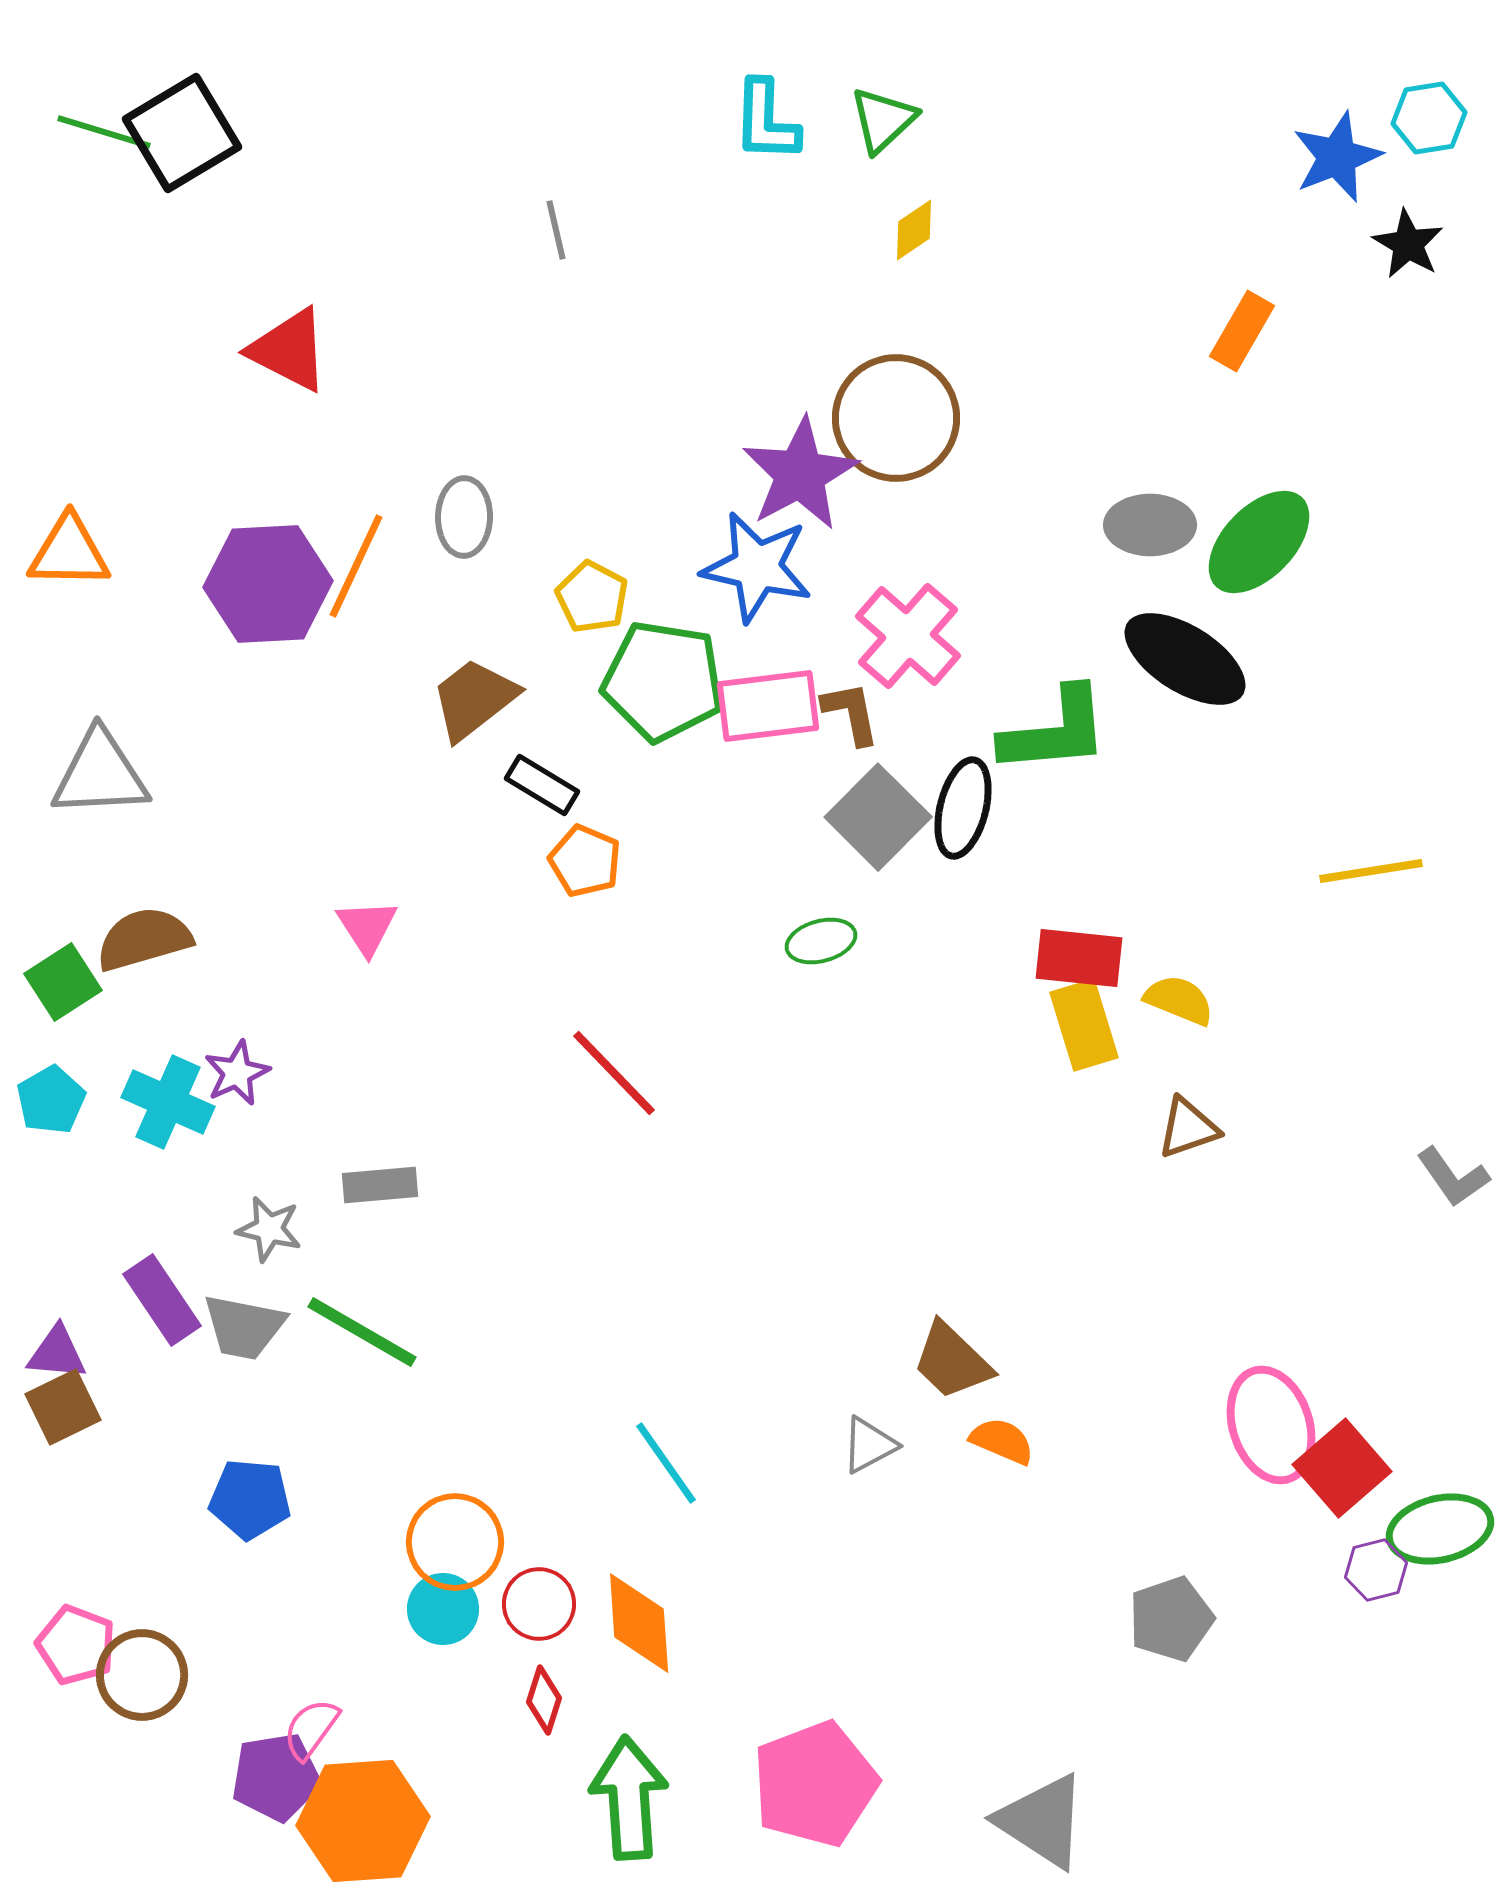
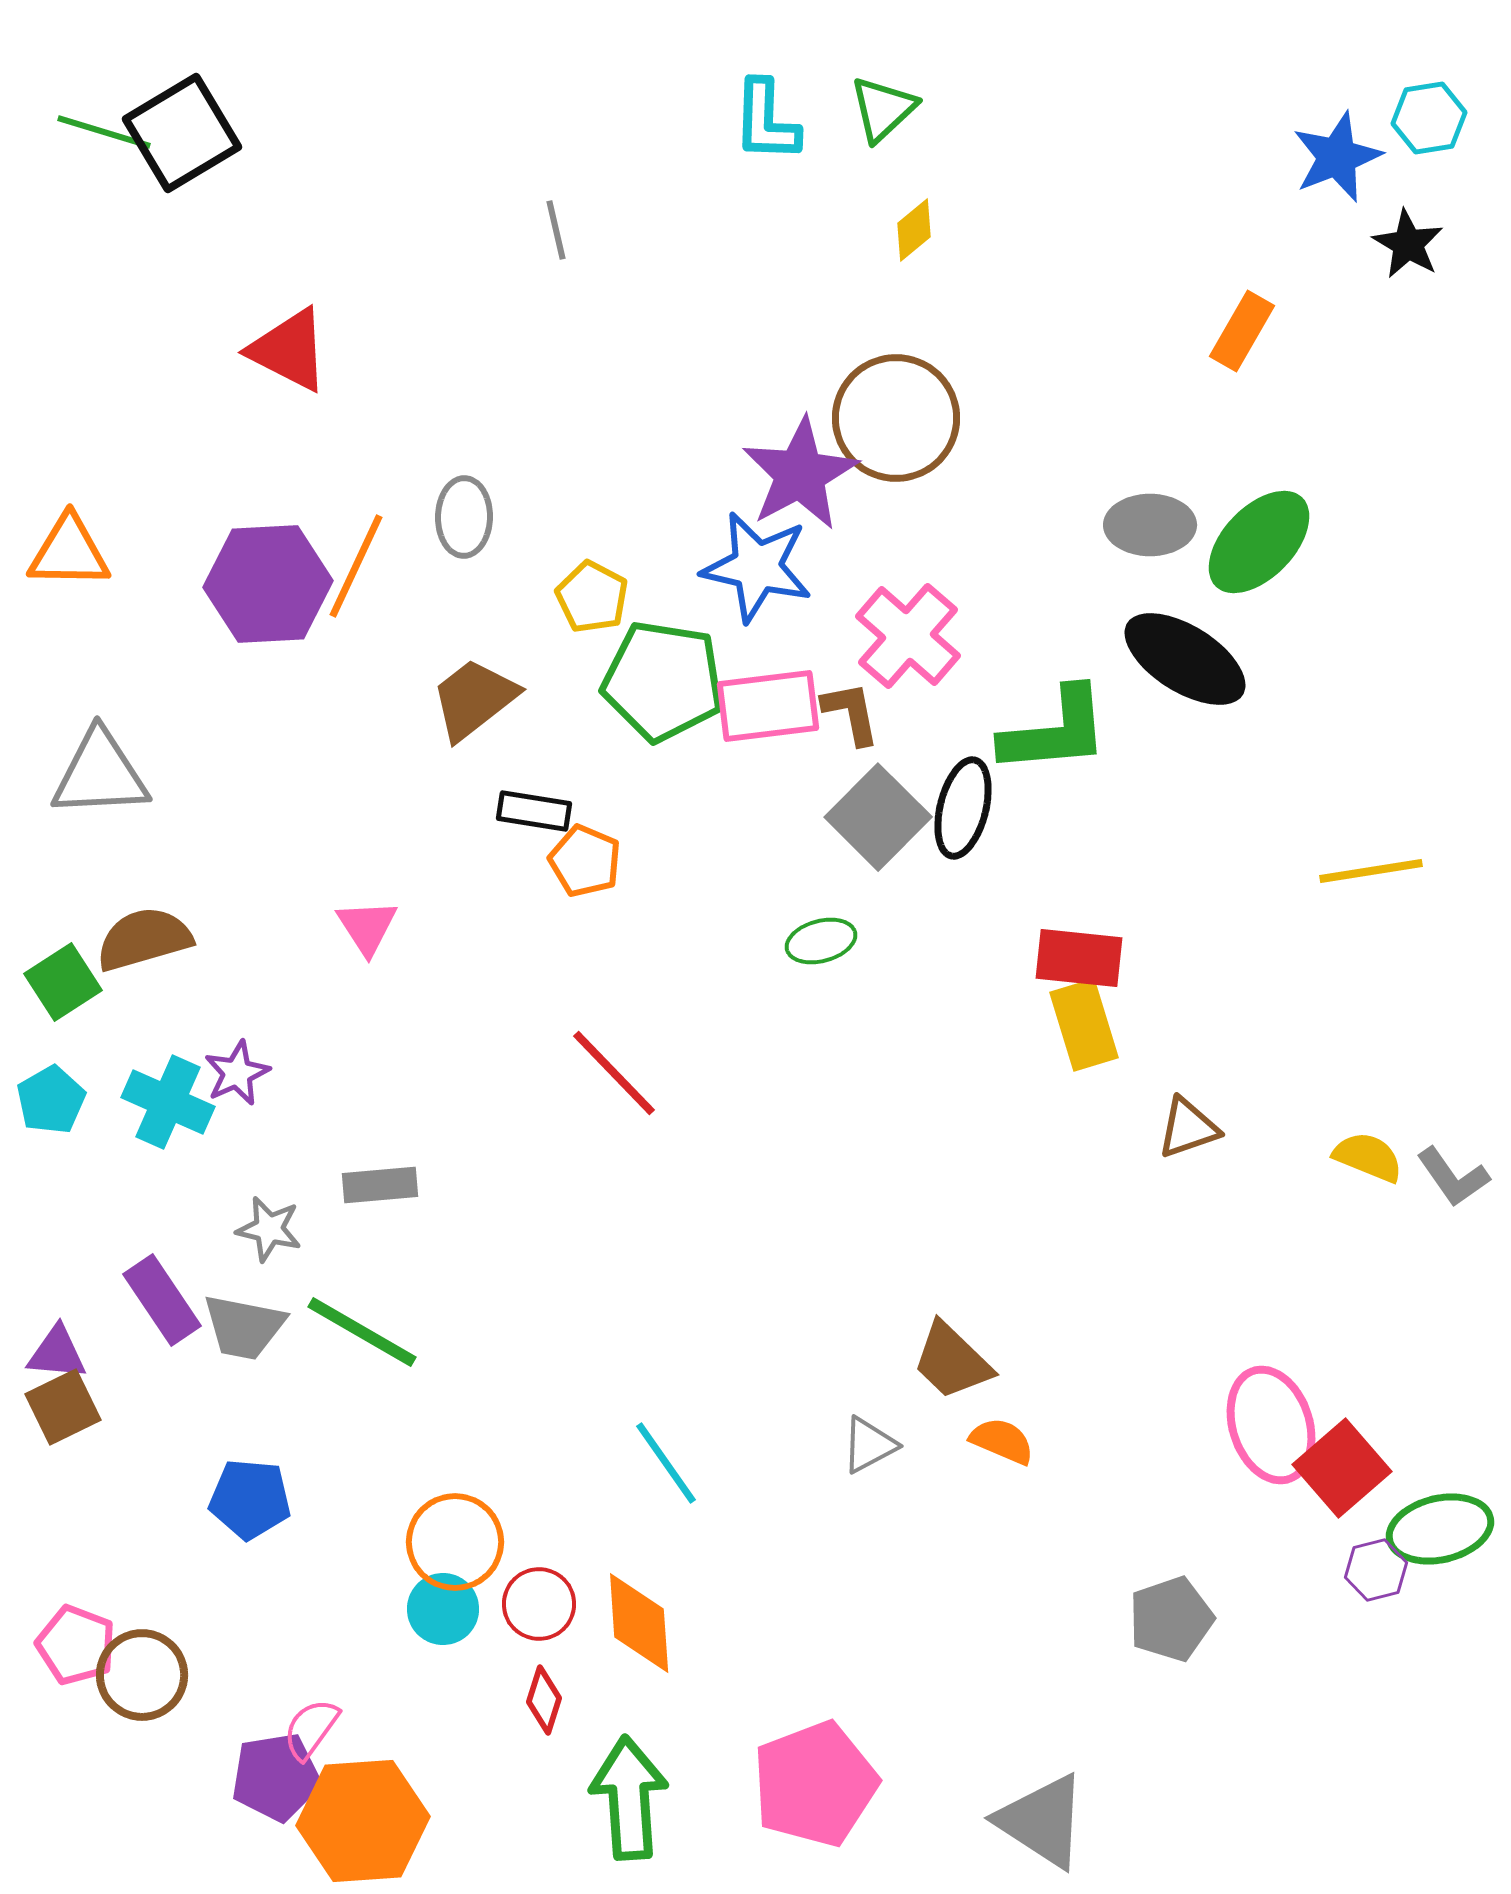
green triangle at (883, 120): moved 11 px up
yellow diamond at (914, 230): rotated 6 degrees counterclockwise
black rectangle at (542, 785): moved 8 px left, 26 px down; rotated 22 degrees counterclockwise
yellow semicircle at (1179, 1000): moved 189 px right, 157 px down
